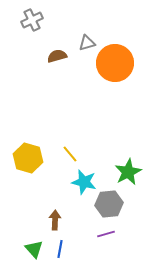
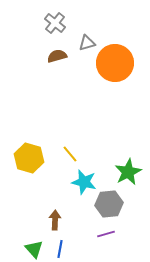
gray cross: moved 23 px right, 3 px down; rotated 25 degrees counterclockwise
yellow hexagon: moved 1 px right
